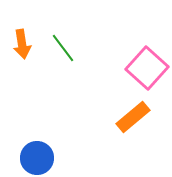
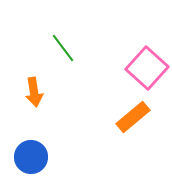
orange arrow: moved 12 px right, 48 px down
blue circle: moved 6 px left, 1 px up
